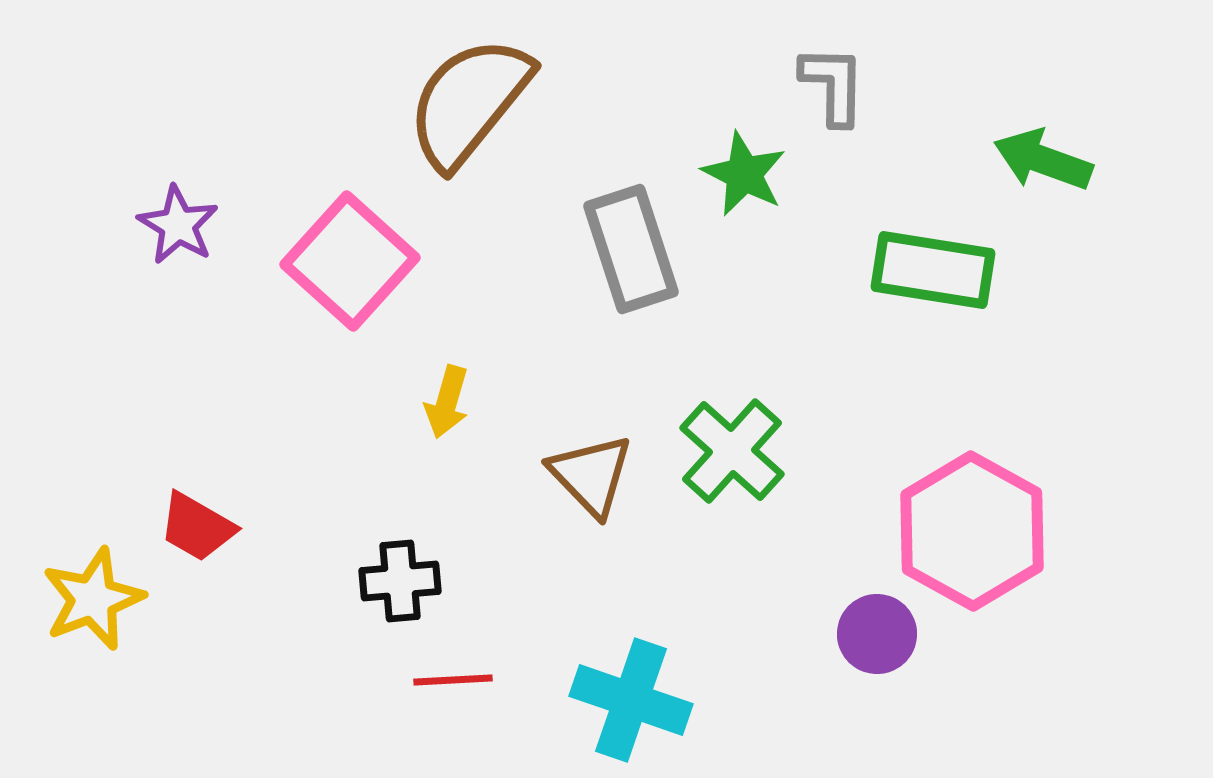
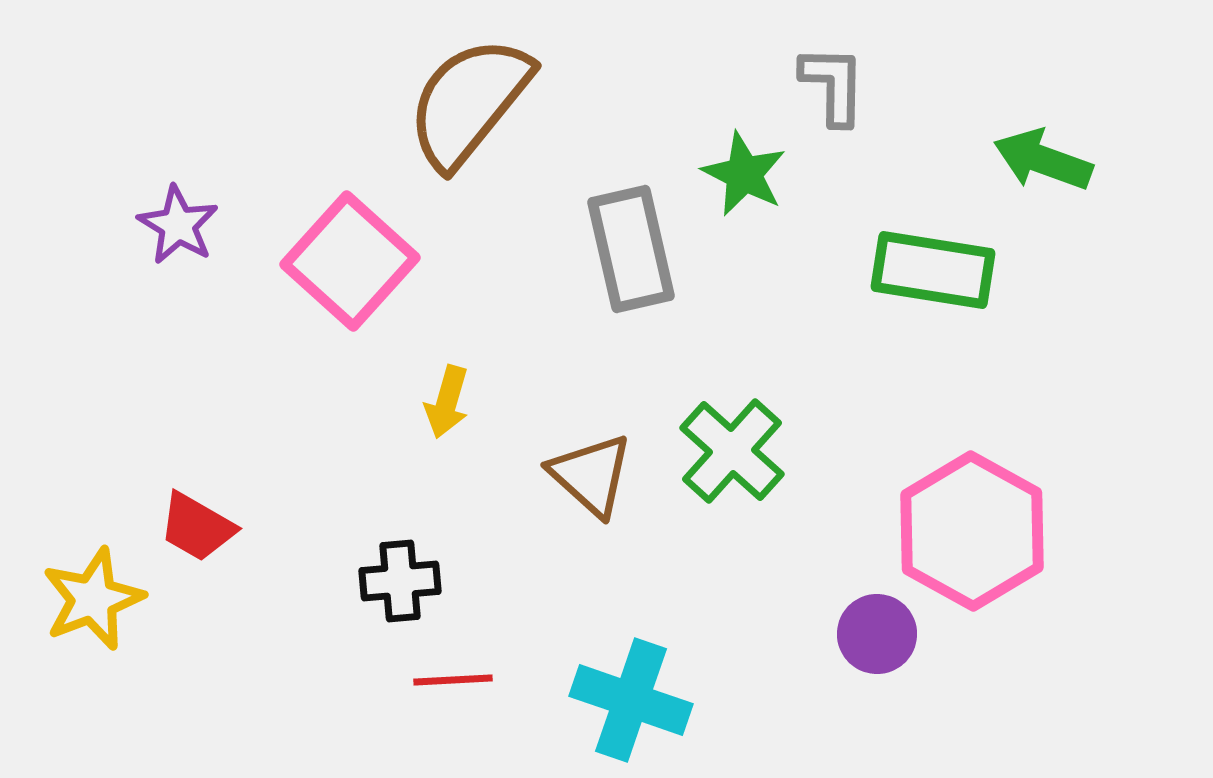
gray rectangle: rotated 5 degrees clockwise
brown triangle: rotated 4 degrees counterclockwise
